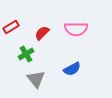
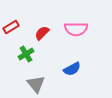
gray triangle: moved 5 px down
